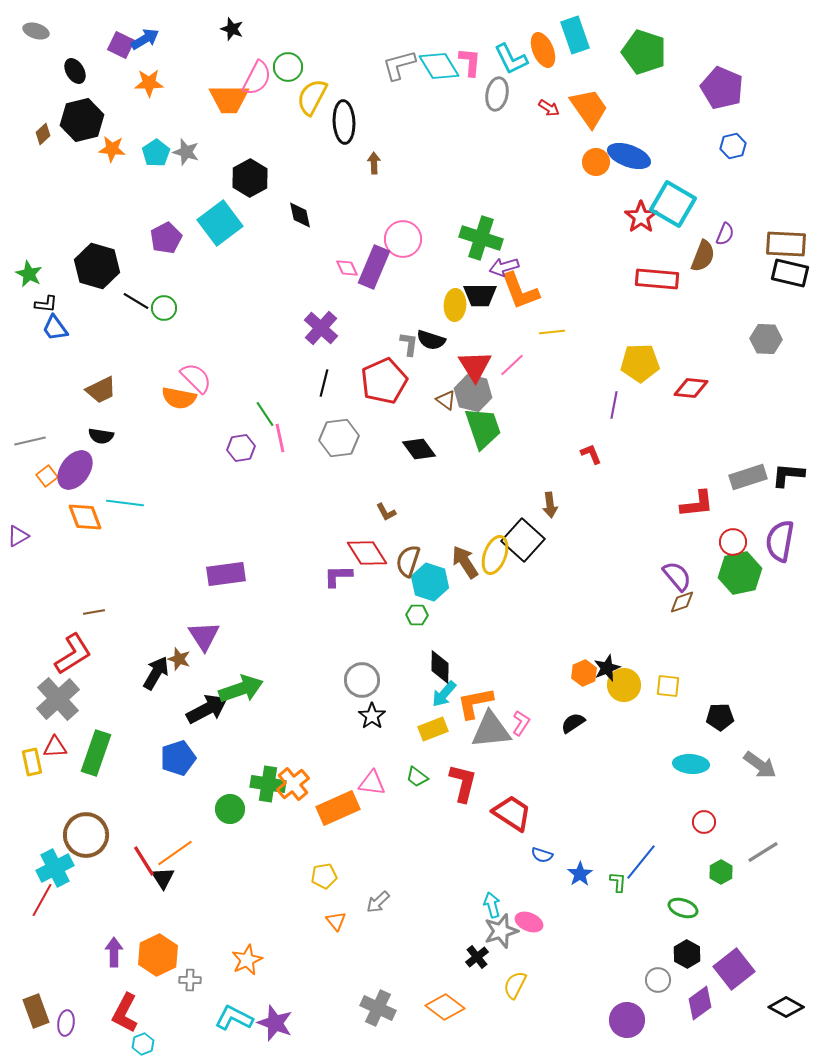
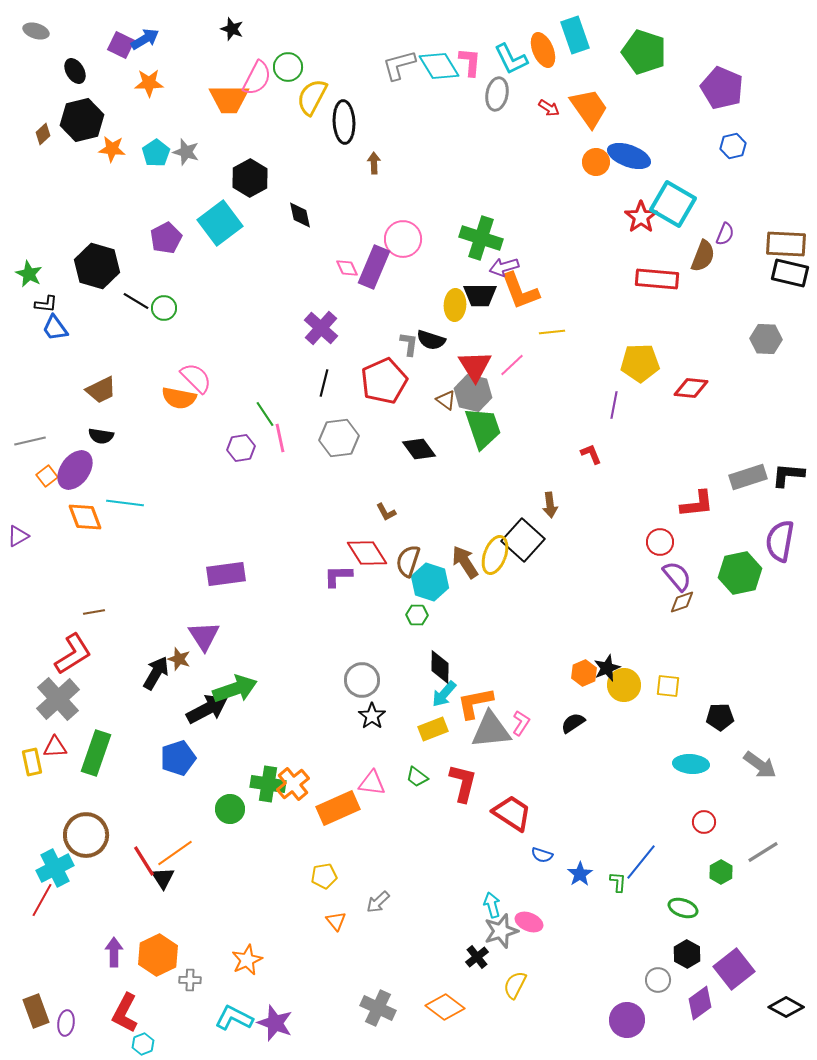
red circle at (733, 542): moved 73 px left
green arrow at (241, 689): moved 6 px left
